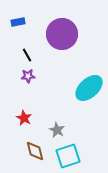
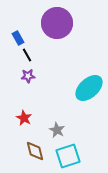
blue rectangle: moved 16 px down; rotated 72 degrees clockwise
purple circle: moved 5 px left, 11 px up
